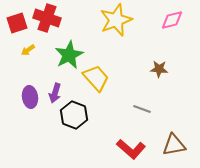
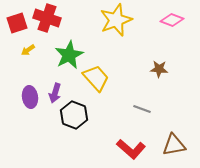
pink diamond: rotated 35 degrees clockwise
